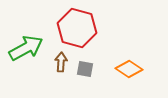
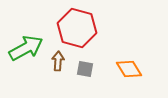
brown arrow: moved 3 px left, 1 px up
orange diamond: rotated 24 degrees clockwise
